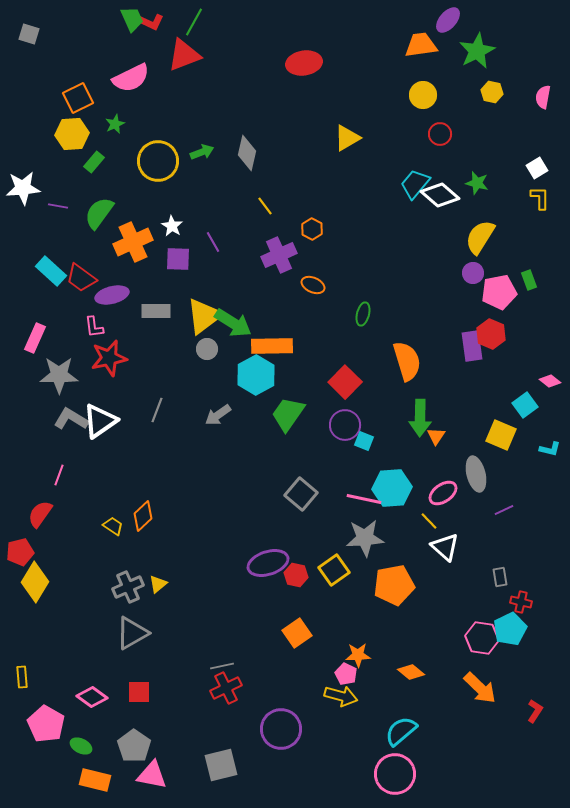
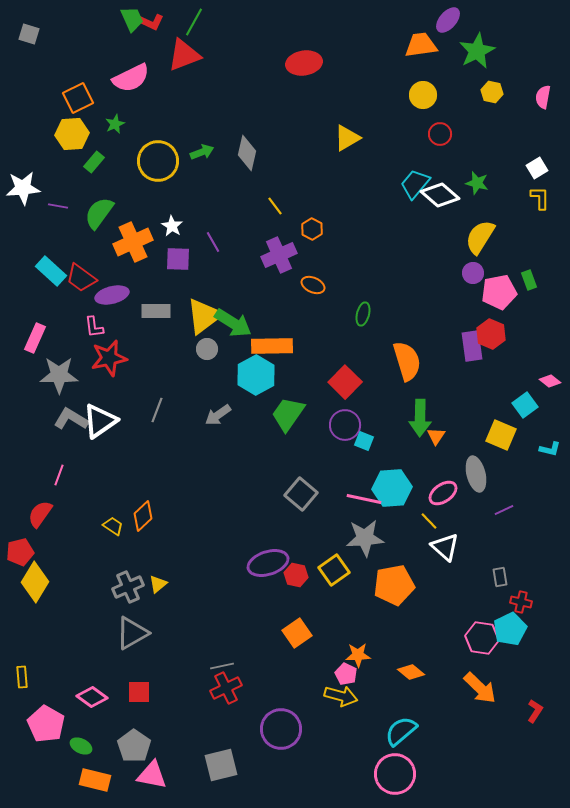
yellow line at (265, 206): moved 10 px right
